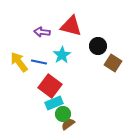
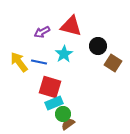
purple arrow: rotated 35 degrees counterclockwise
cyan star: moved 2 px right, 1 px up
red square: moved 1 px down; rotated 20 degrees counterclockwise
